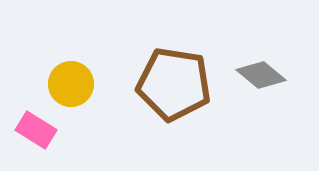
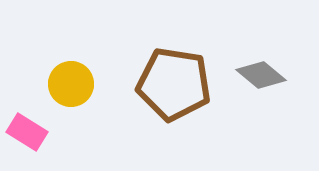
pink rectangle: moved 9 px left, 2 px down
